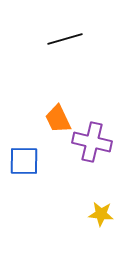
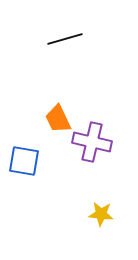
blue square: rotated 8 degrees clockwise
